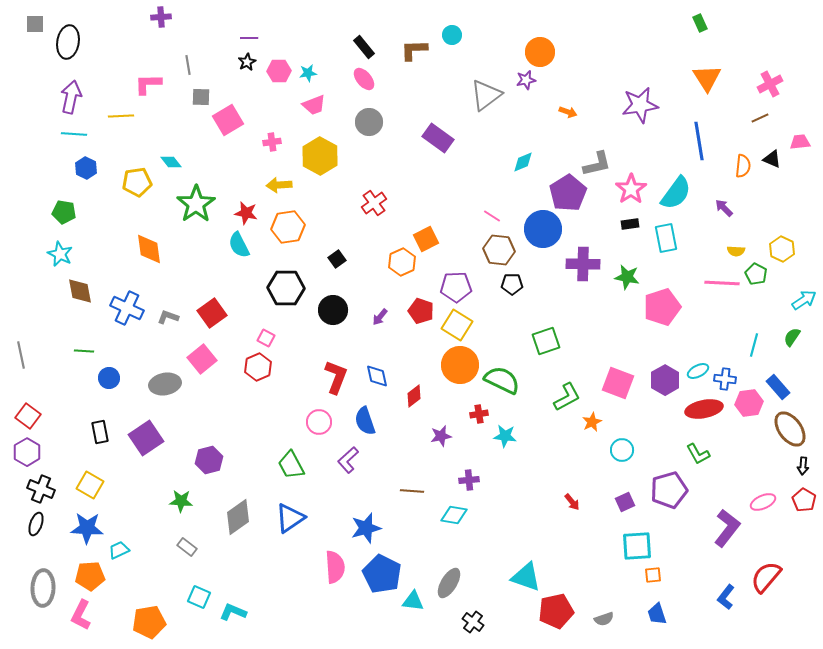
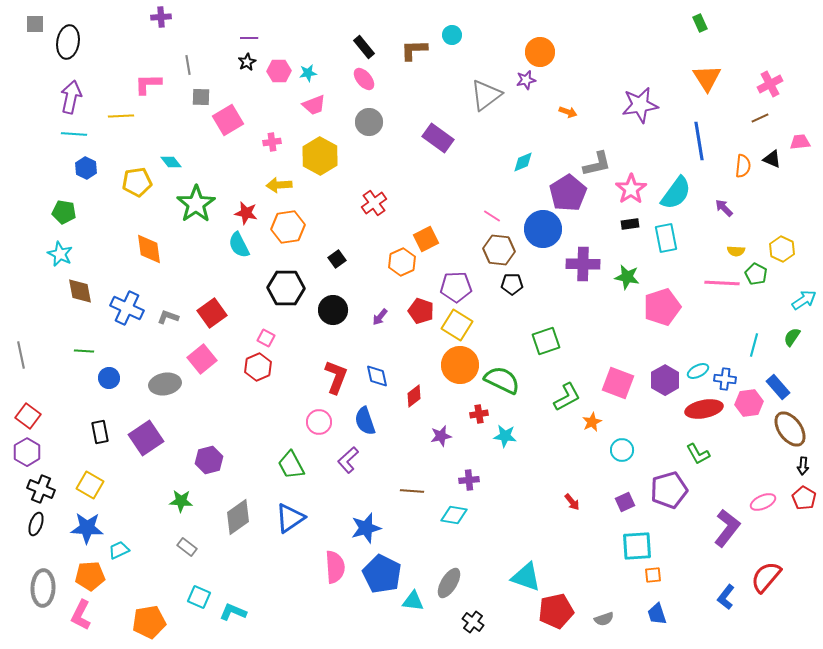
red pentagon at (804, 500): moved 2 px up
